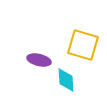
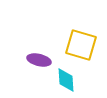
yellow square: moved 2 px left
